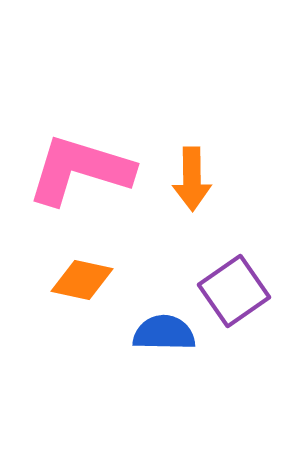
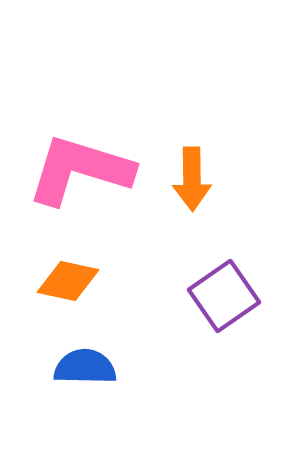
orange diamond: moved 14 px left, 1 px down
purple square: moved 10 px left, 5 px down
blue semicircle: moved 79 px left, 34 px down
